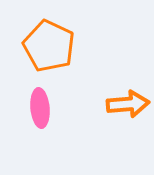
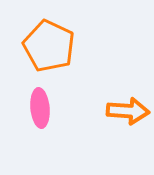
orange arrow: moved 7 px down; rotated 9 degrees clockwise
